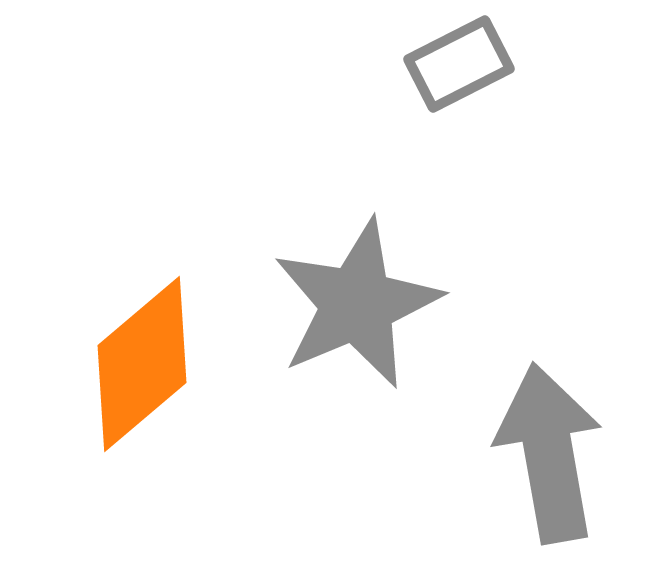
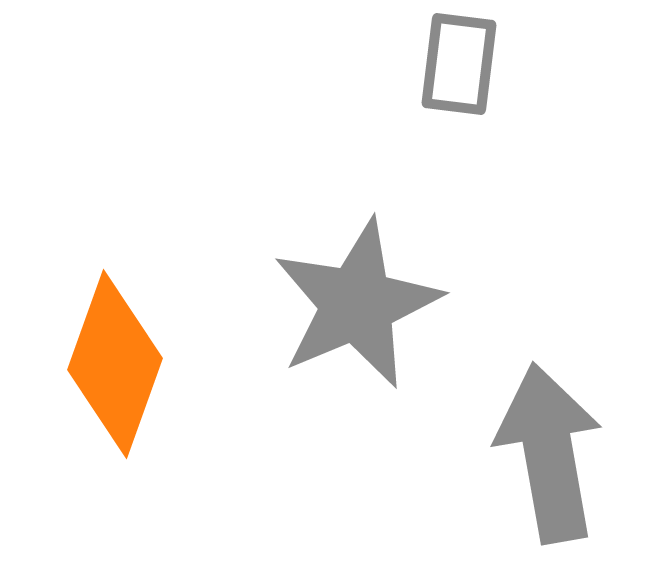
gray rectangle: rotated 56 degrees counterclockwise
orange diamond: moved 27 px left; rotated 30 degrees counterclockwise
